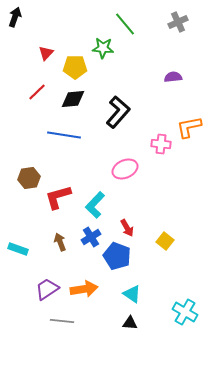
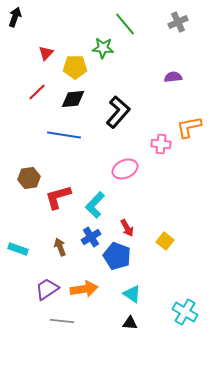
brown arrow: moved 5 px down
